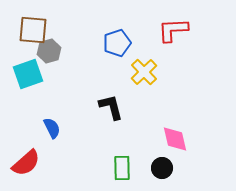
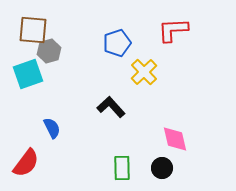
black L-shape: rotated 28 degrees counterclockwise
red semicircle: rotated 12 degrees counterclockwise
